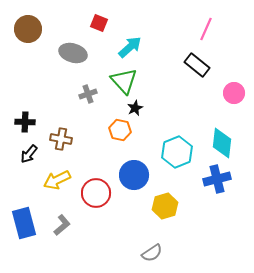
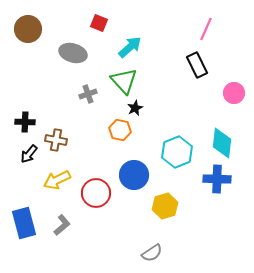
black rectangle: rotated 25 degrees clockwise
brown cross: moved 5 px left, 1 px down
blue cross: rotated 16 degrees clockwise
